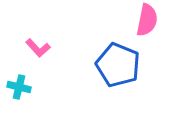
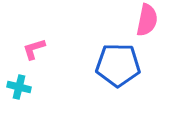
pink L-shape: moved 4 px left, 1 px down; rotated 115 degrees clockwise
blue pentagon: rotated 21 degrees counterclockwise
